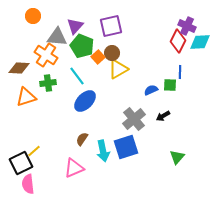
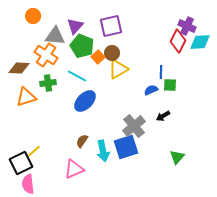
gray triangle: moved 2 px left, 1 px up
blue line: moved 19 px left
cyan line: rotated 24 degrees counterclockwise
gray cross: moved 7 px down
brown semicircle: moved 2 px down
pink triangle: moved 1 px down
